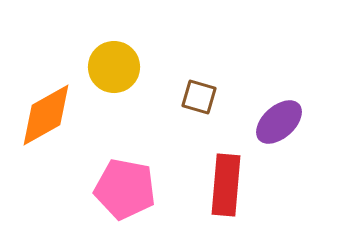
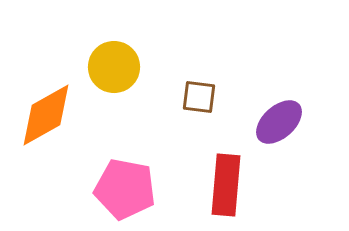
brown square: rotated 9 degrees counterclockwise
